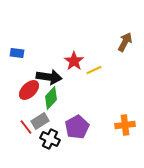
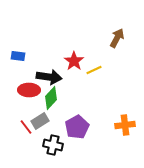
brown arrow: moved 8 px left, 4 px up
blue rectangle: moved 1 px right, 3 px down
red ellipse: rotated 45 degrees clockwise
black cross: moved 3 px right, 6 px down; rotated 12 degrees counterclockwise
